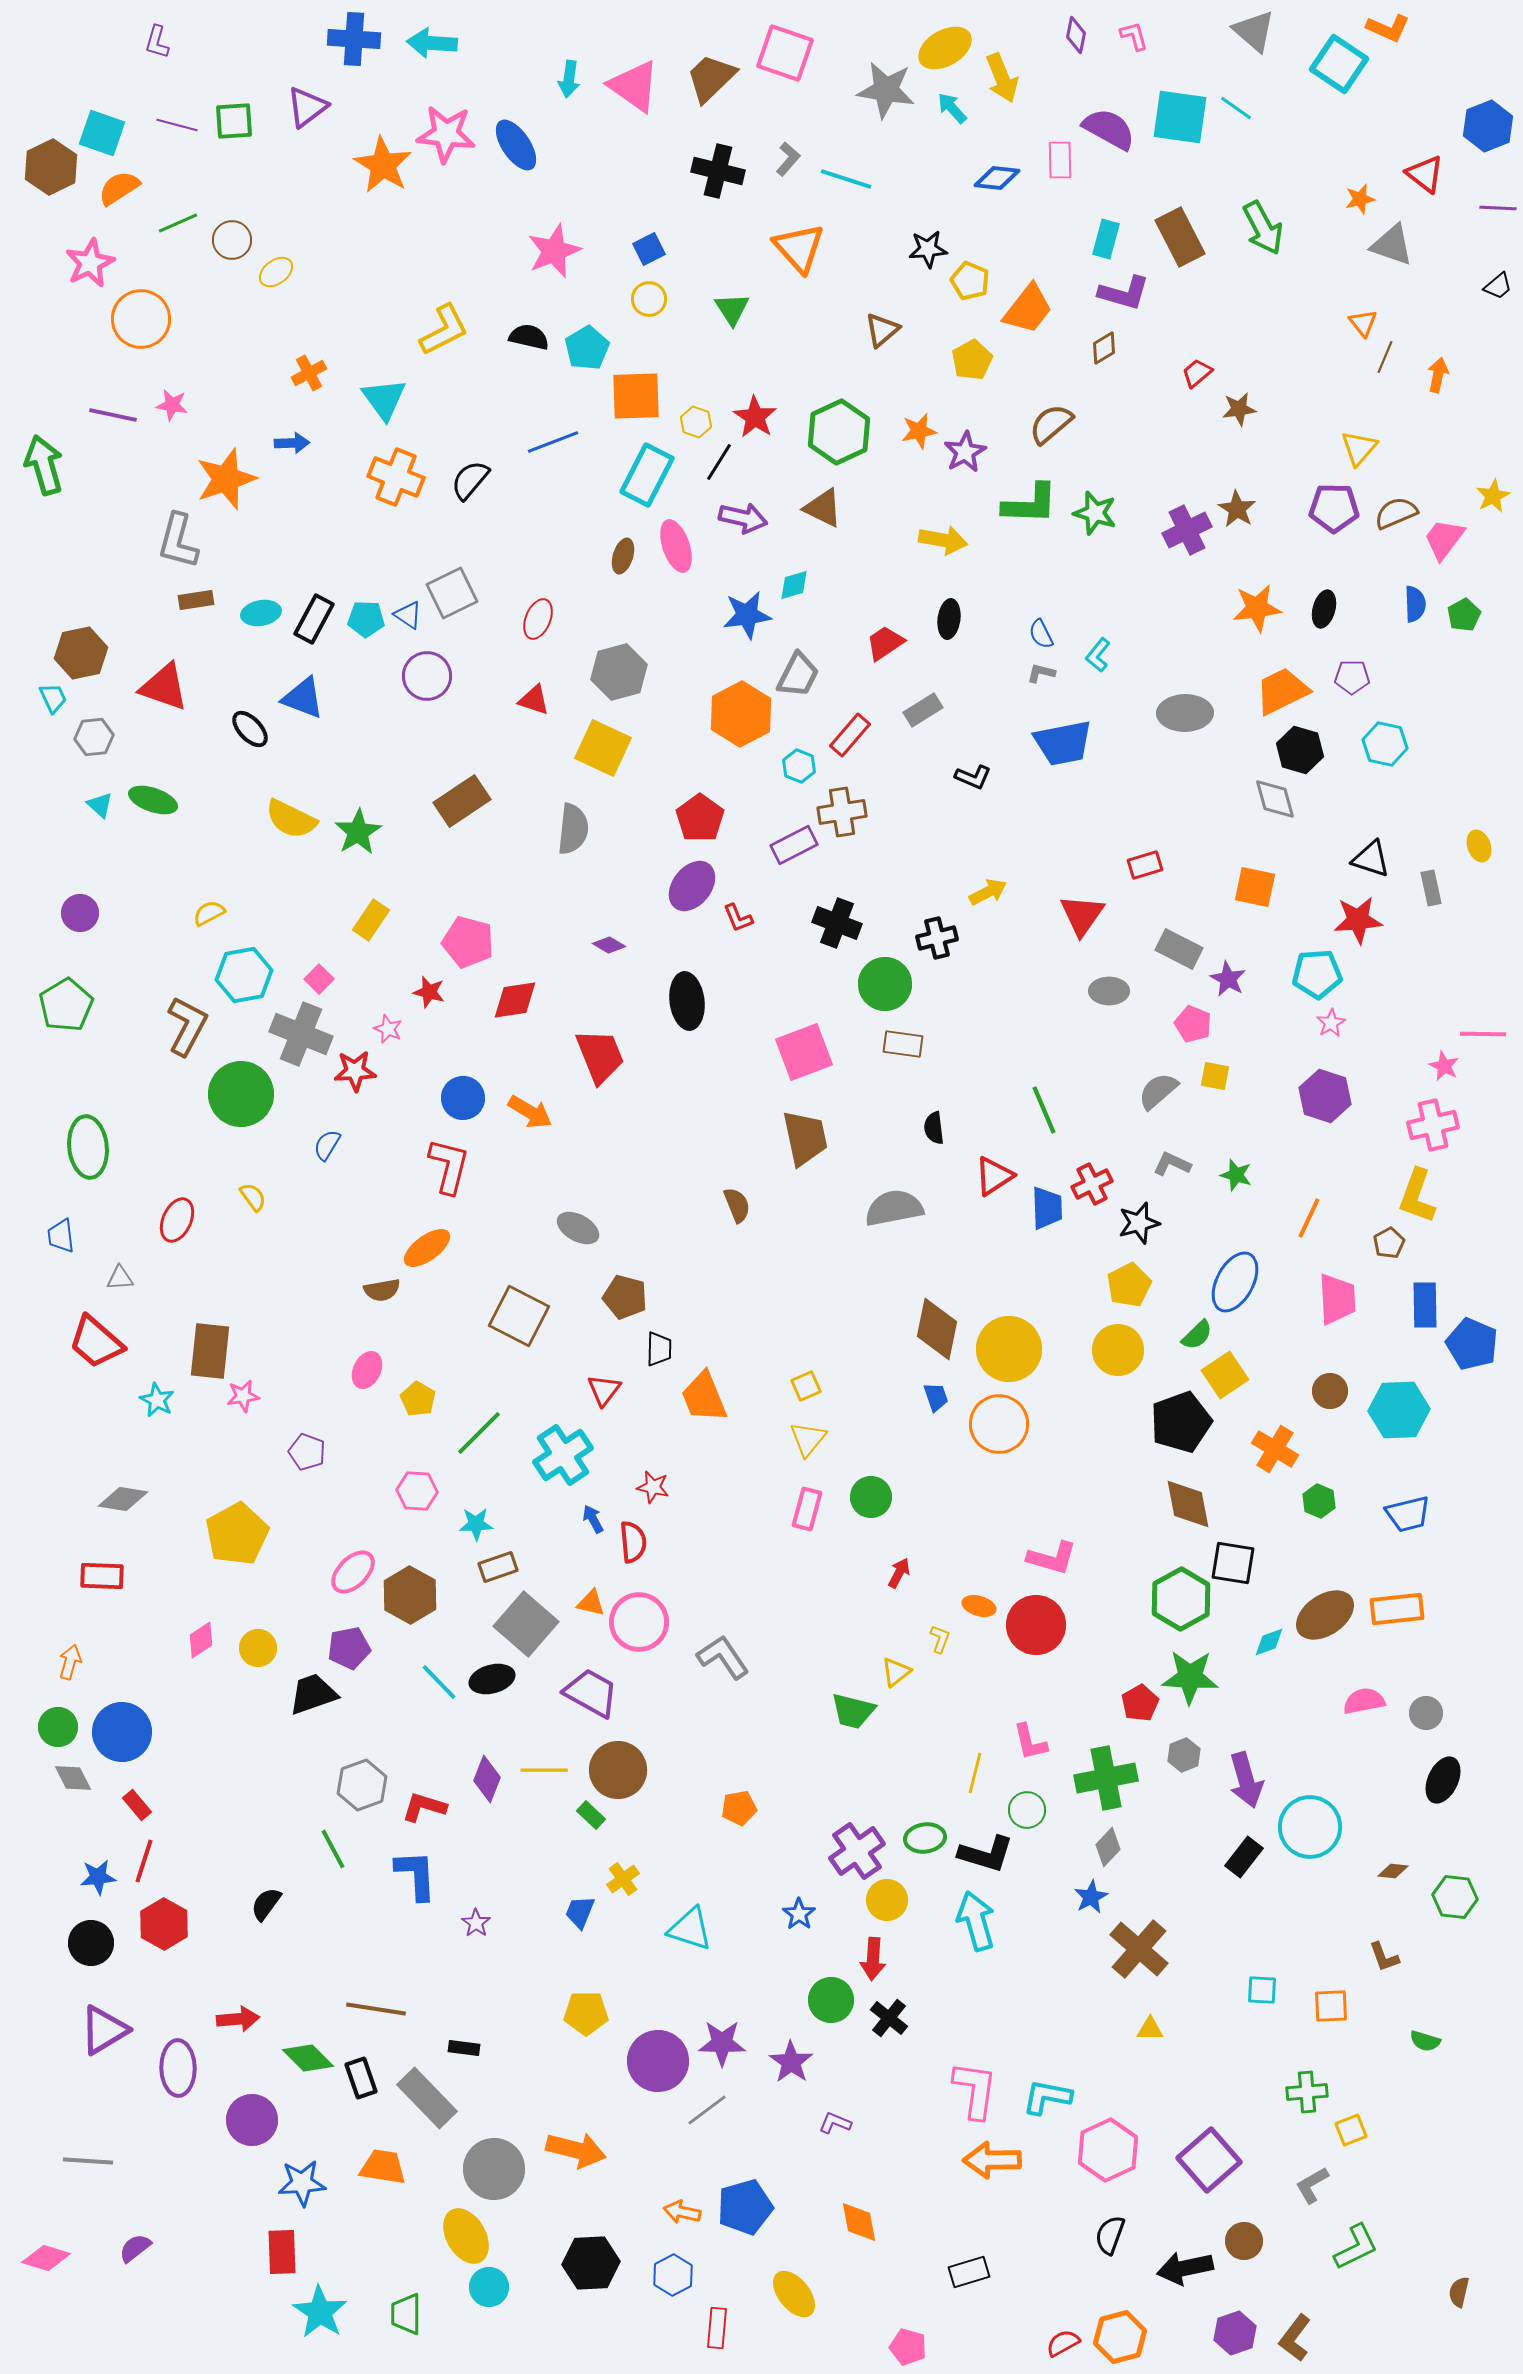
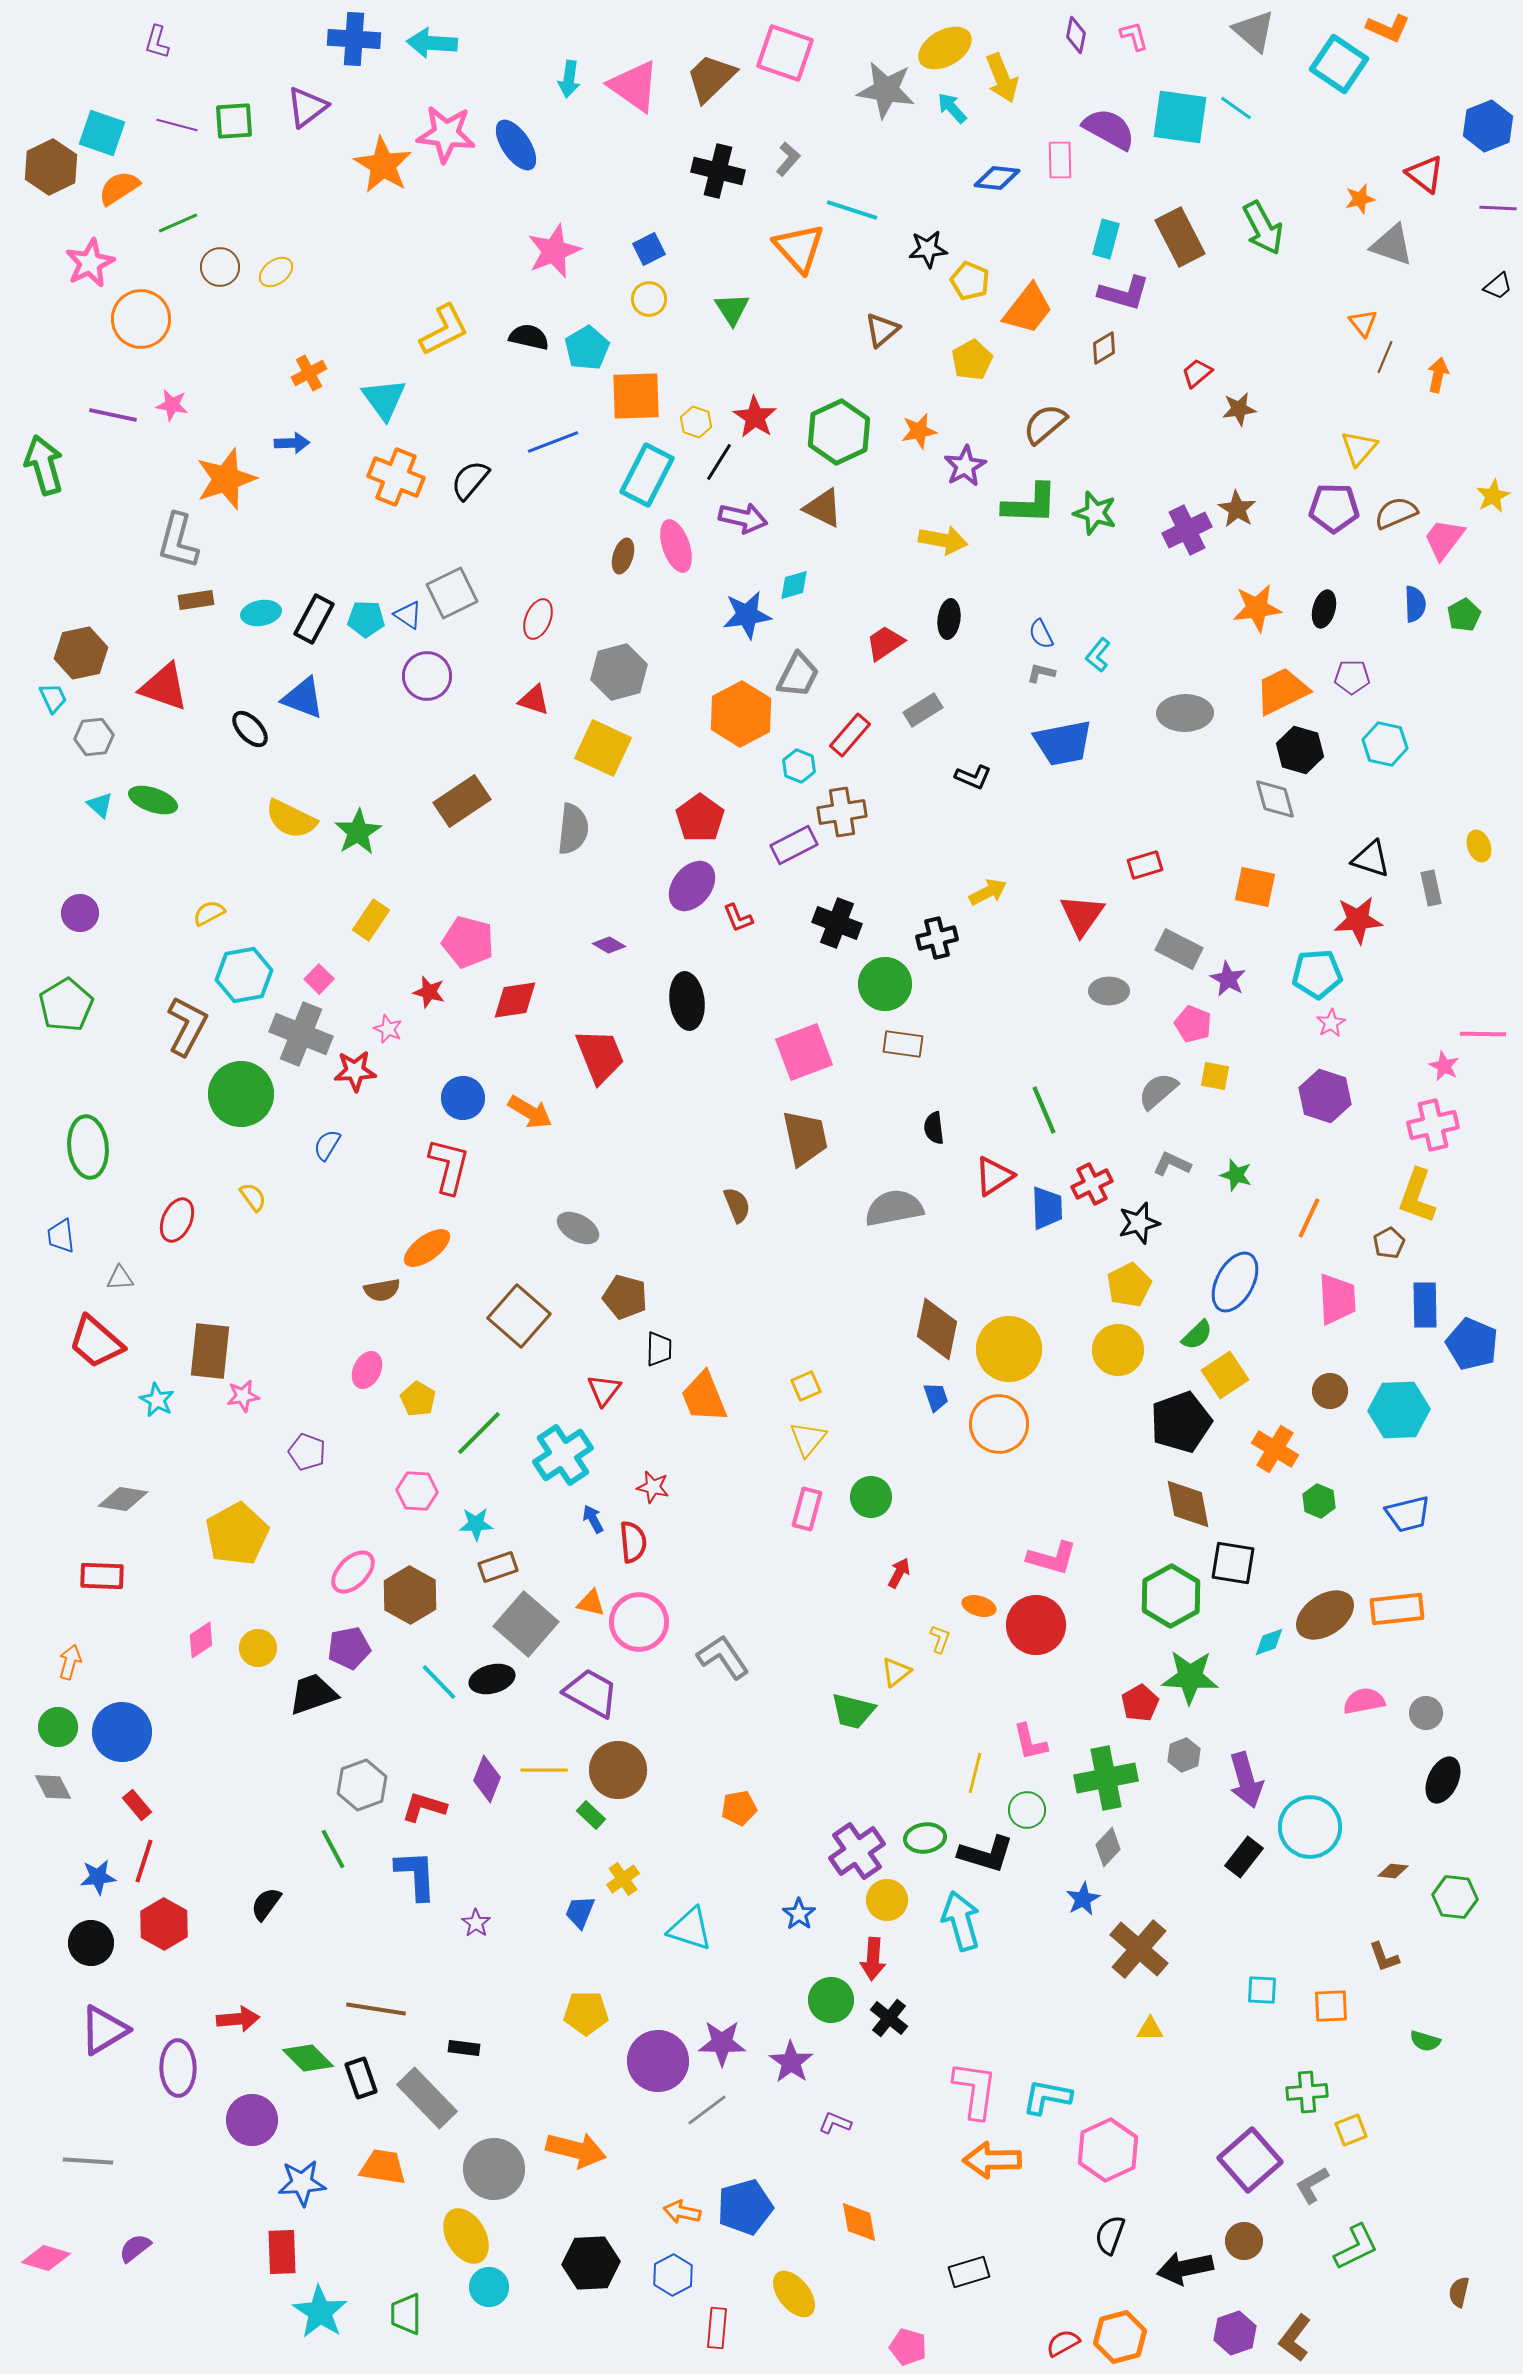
cyan line at (846, 179): moved 6 px right, 31 px down
brown circle at (232, 240): moved 12 px left, 27 px down
brown semicircle at (1051, 424): moved 6 px left
purple star at (965, 452): moved 14 px down
brown square at (519, 1316): rotated 14 degrees clockwise
green hexagon at (1181, 1599): moved 10 px left, 3 px up
gray diamond at (73, 1778): moved 20 px left, 9 px down
blue star at (1091, 1897): moved 8 px left, 2 px down
cyan arrow at (976, 1921): moved 15 px left
purple square at (1209, 2160): moved 41 px right
